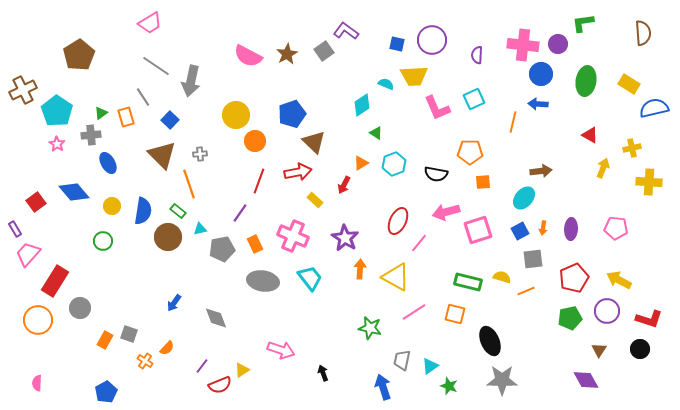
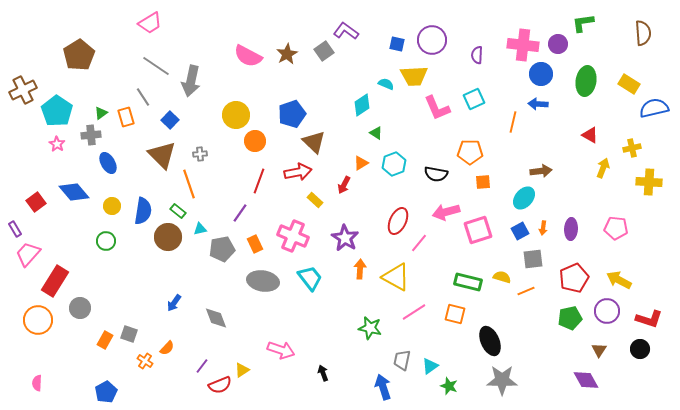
green circle at (103, 241): moved 3 px right
